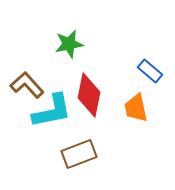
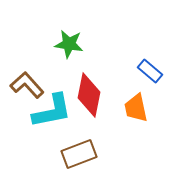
green star: rotated 20 degrees clockwise
